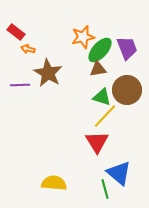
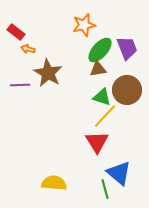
orange star: moved 1 px right, 12 px up
